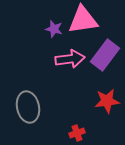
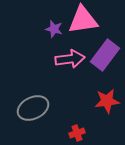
gray ellipse: moved 5 px right, 1 px down; rotated 76 degrees clockwise
